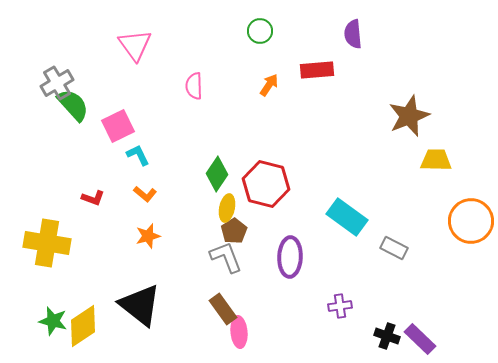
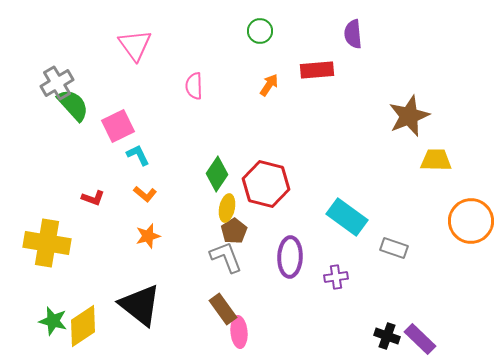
gray rectangle: rotated 8 degrees counterclockwise
purple cross: moved 4 px left, 29 px up
